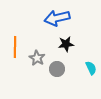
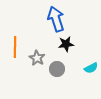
blue arrow: moved 1 px left, 1 px down; rotated 85 degrees clockwise
cyan semicircle: rotated 88 degrees clockwise
